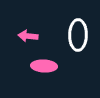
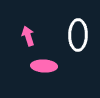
pink arrow: rotated 66 degrees clockwise
